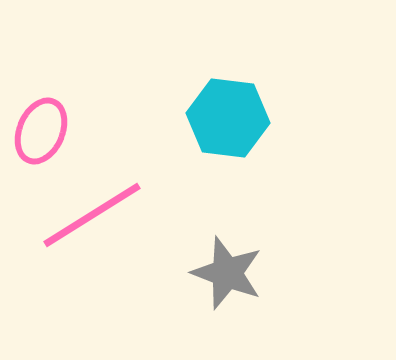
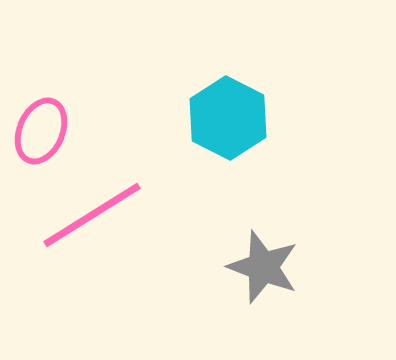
cyan hexagon: rotated 20 degrees clockwise
gray star: moved 36 px right, 6 px up
